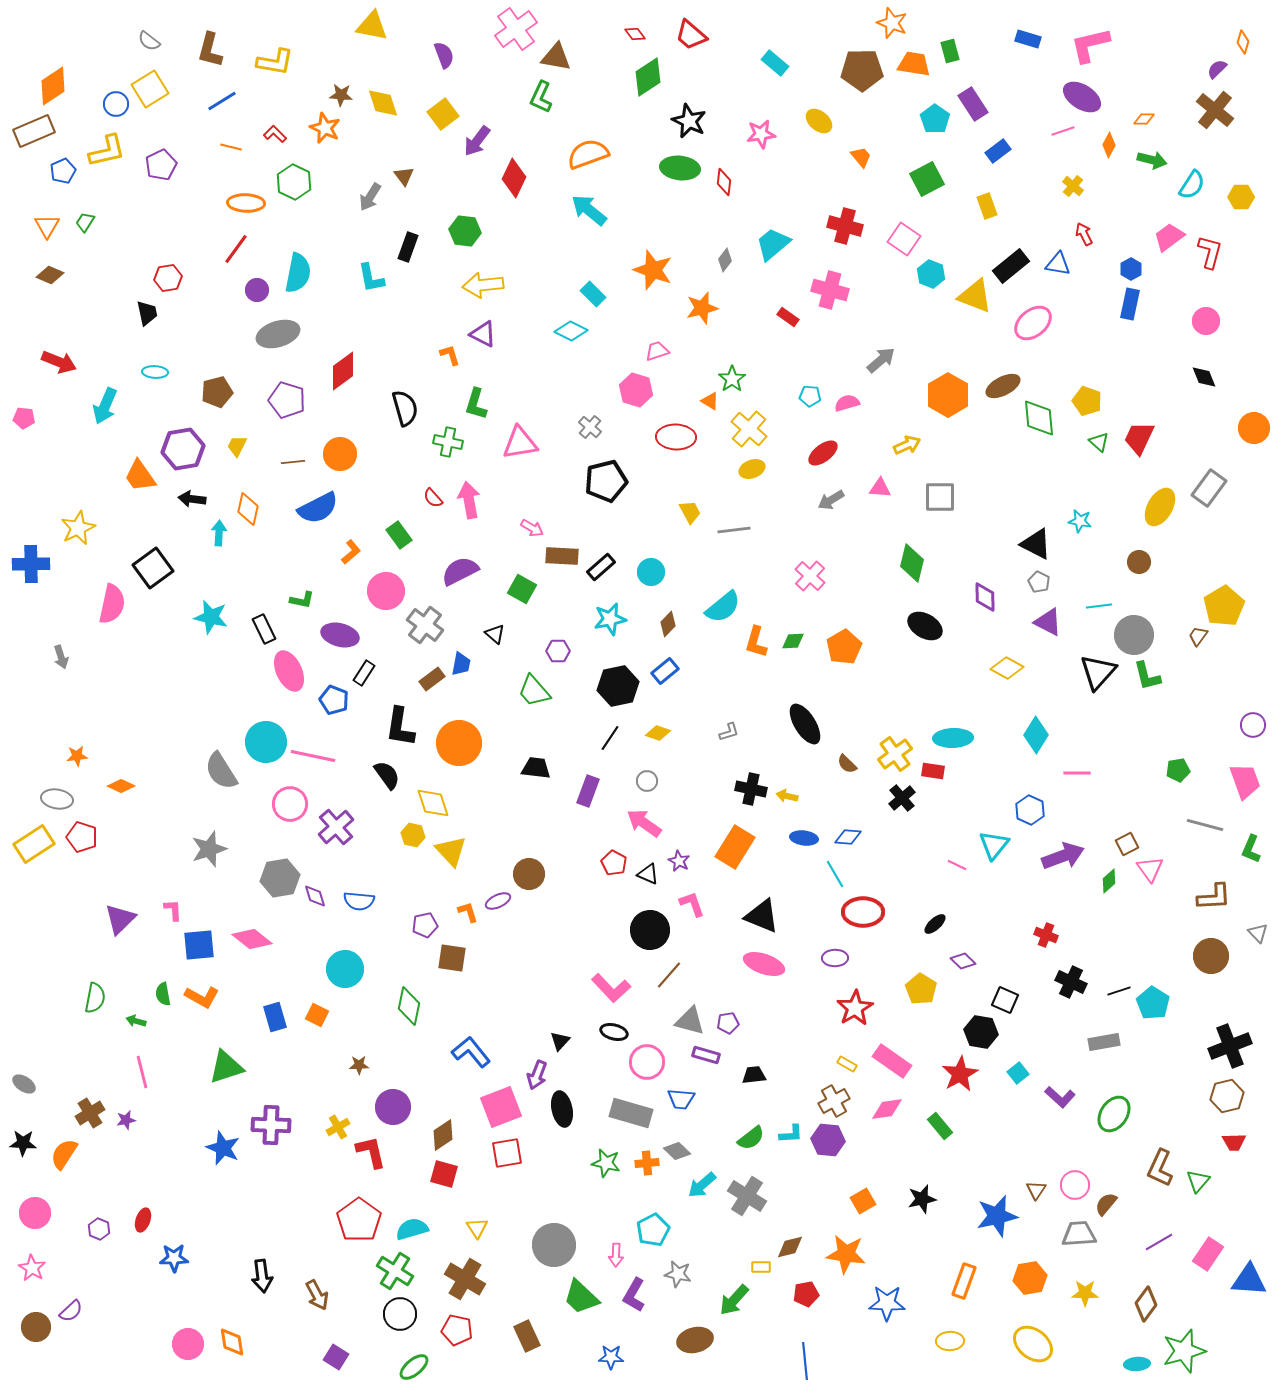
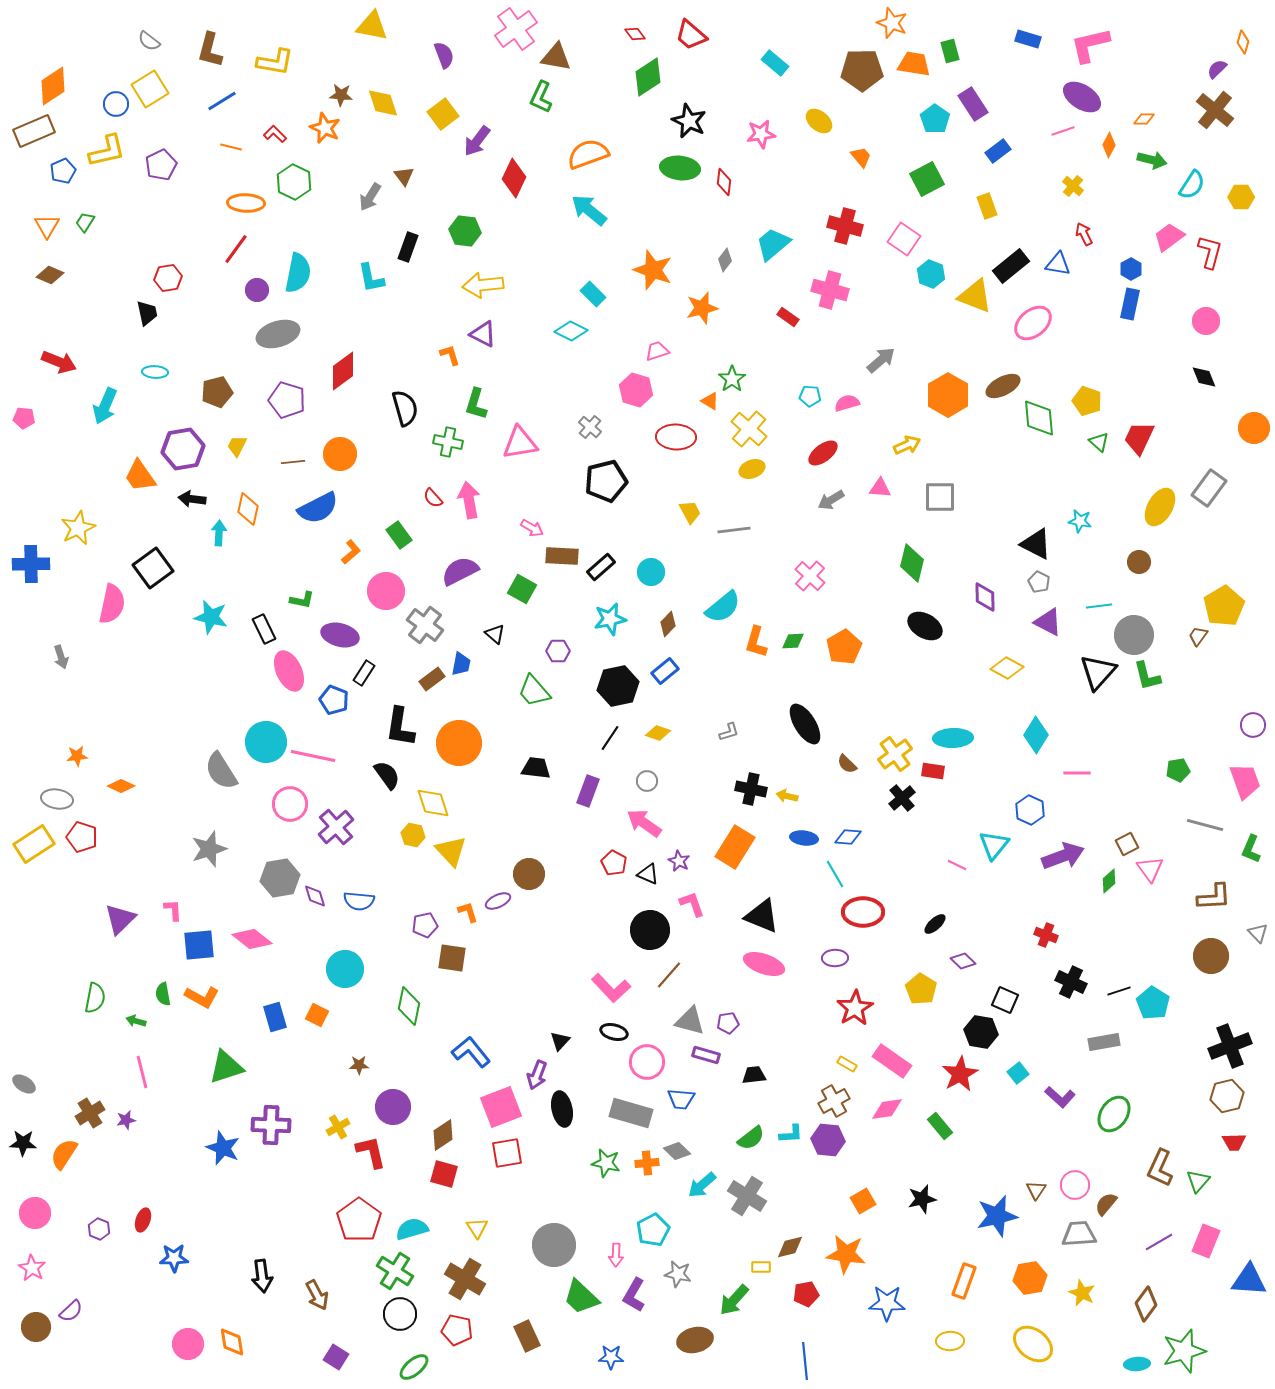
pink rectangle at (1208, 1254): moved 2 px left, 13 px up; rotated 12 degrees counterclockwise
yellow star at (1085, 1293): moved 3 px left; rotated 24 degrees clockwise
